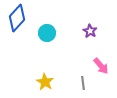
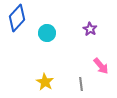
purple star: moved 2 px up
gray line: moved 2 px left, 1 px down
